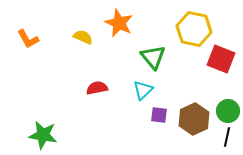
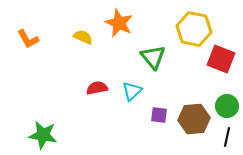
cyan triangle: moved 11 px left, 1 px down
green circle: moved 1 px left, 5 px up
brown hexagon: rotated 20 degrees clockwise
